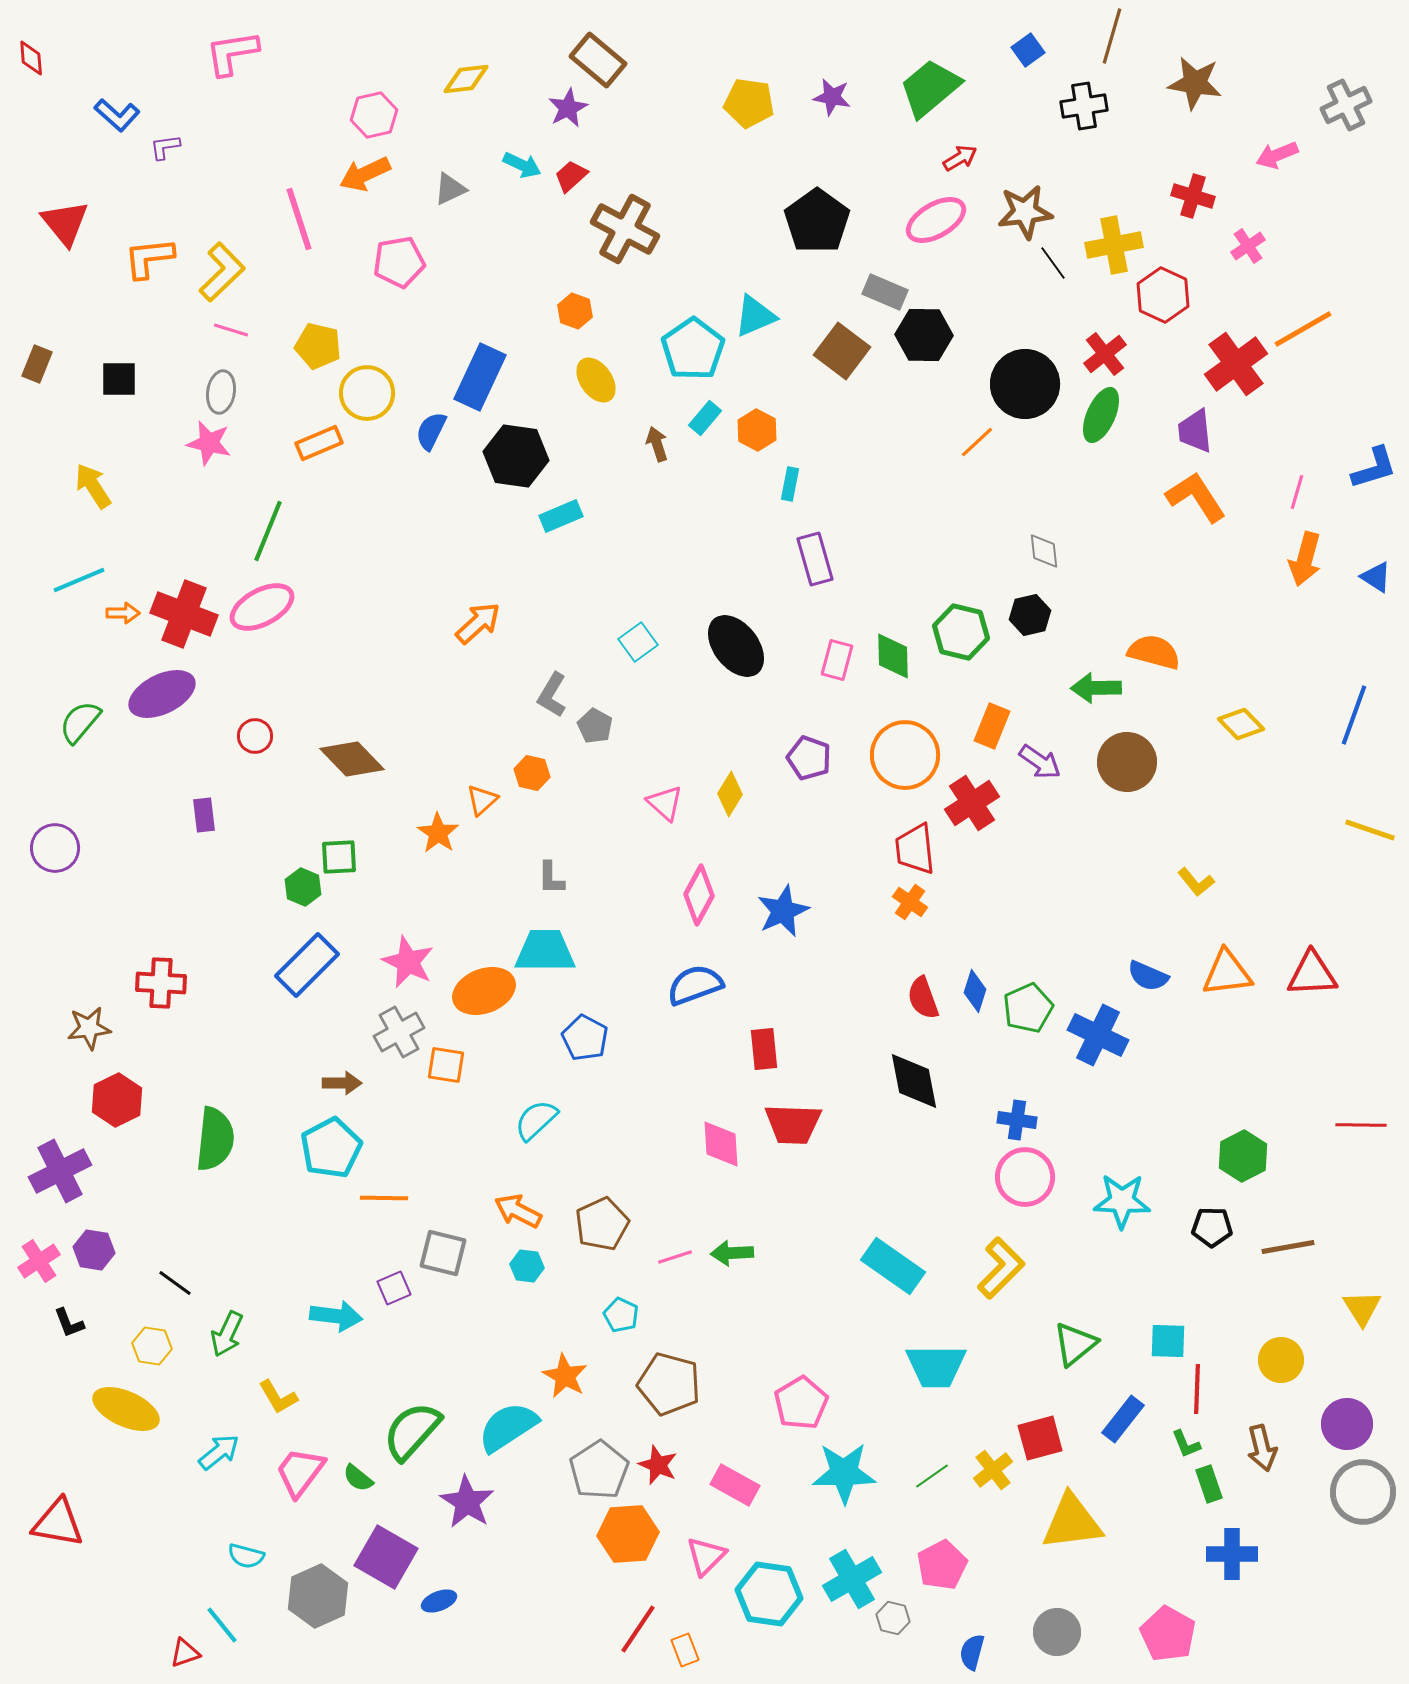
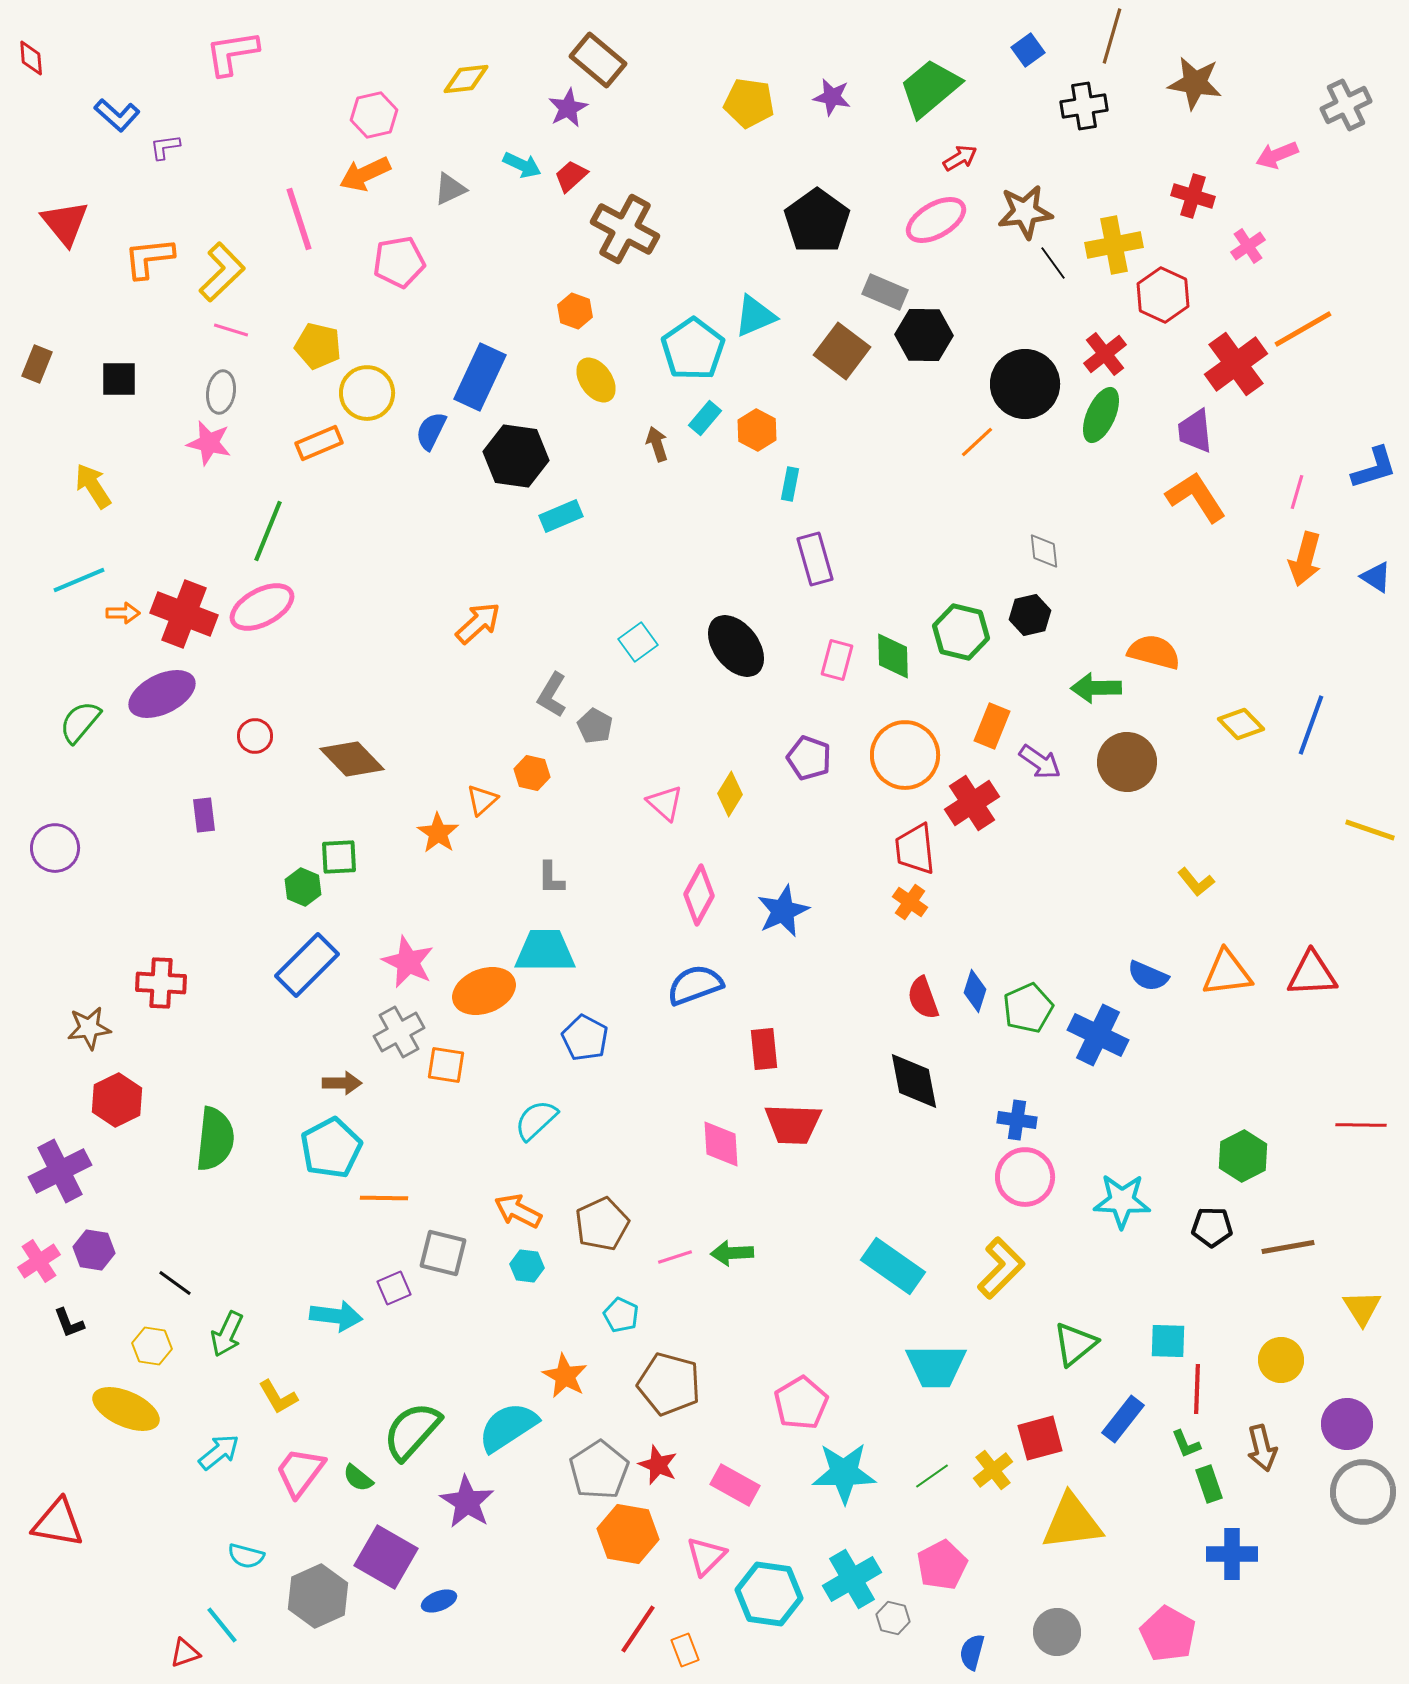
blue line at (1354, 715): moved 43 px left, 10 px down
orange hexagon at (628, 1534): rotated 14 degrees clockwise
